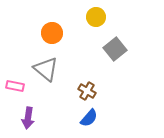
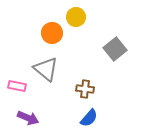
yellow circle: moved 20 px left
pink rectangle: moved 2 px right
brown cross: moved 2 px left, 2 px up; rotated 24 degrees counterclockwise
purple arrow: rotated 75 degrees counterclockwise
